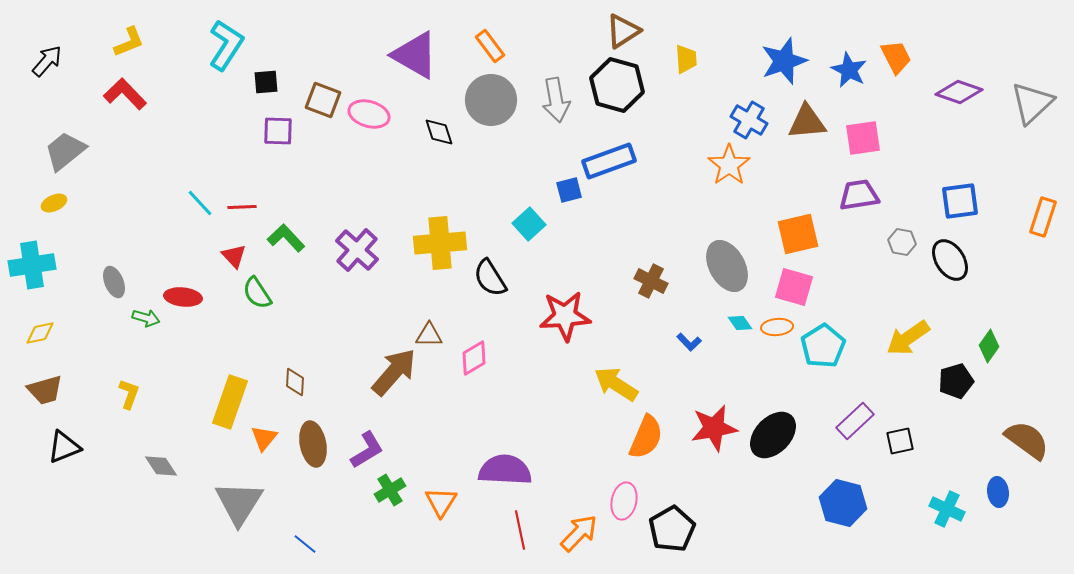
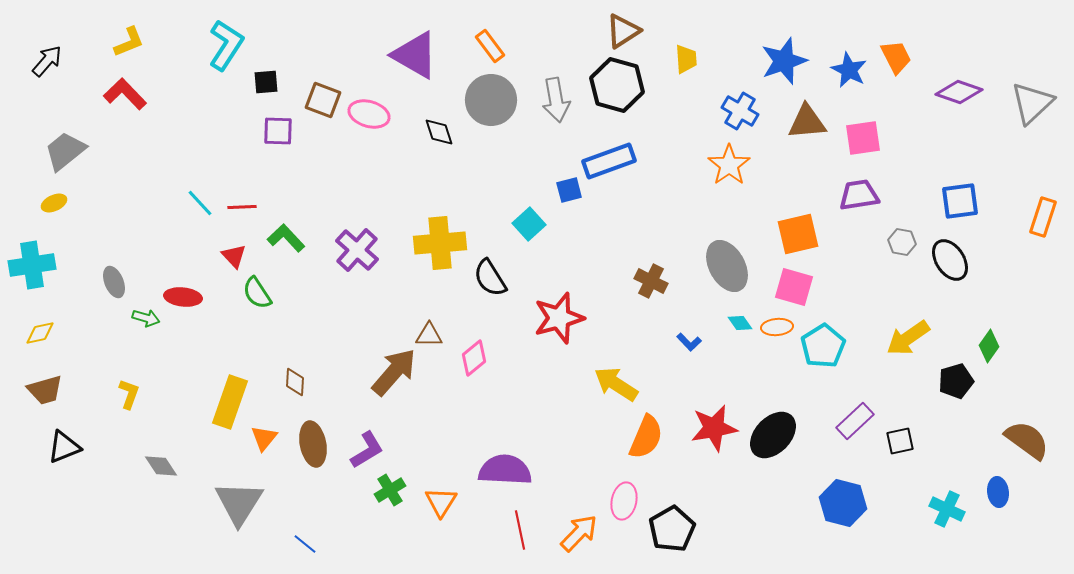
blue cross at (749, 120): moved 9 px left, 9 px up
red star at (565, 316): moved 6 px left, 2 px down; rotated 12 degrees counterclockwise
pink diamond at (474, 358): rotated 9 degrees counterclockwise
